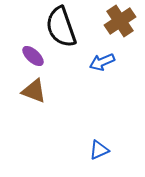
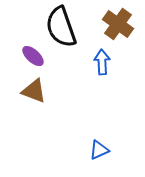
brown cross: moved 2 px left, 3 px down; rotated 20 degrees counterclockwise
blue arrow: rotated 110 degrees clockwise
